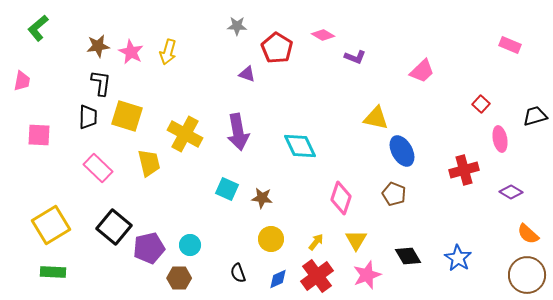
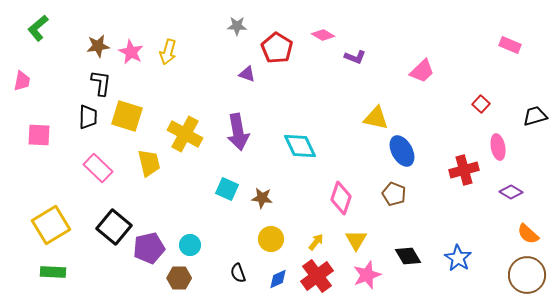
pink ellipse at (500, 139): moved 2 px left, 8 px down
